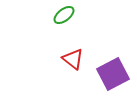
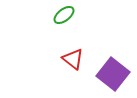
purple square: rotated 24 degrees counterclockwise
